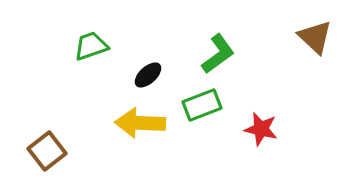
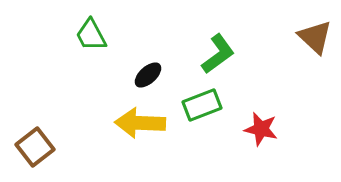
green trapezoid: moved 11 px up; rotated 99 degrees counterclockwise
brown square: moved 12 px left, 4 px up
